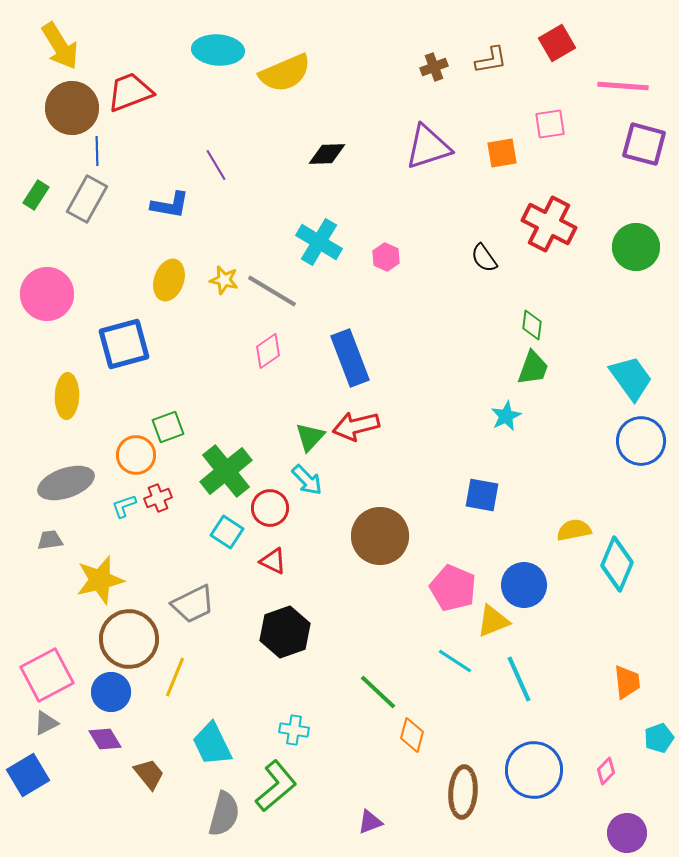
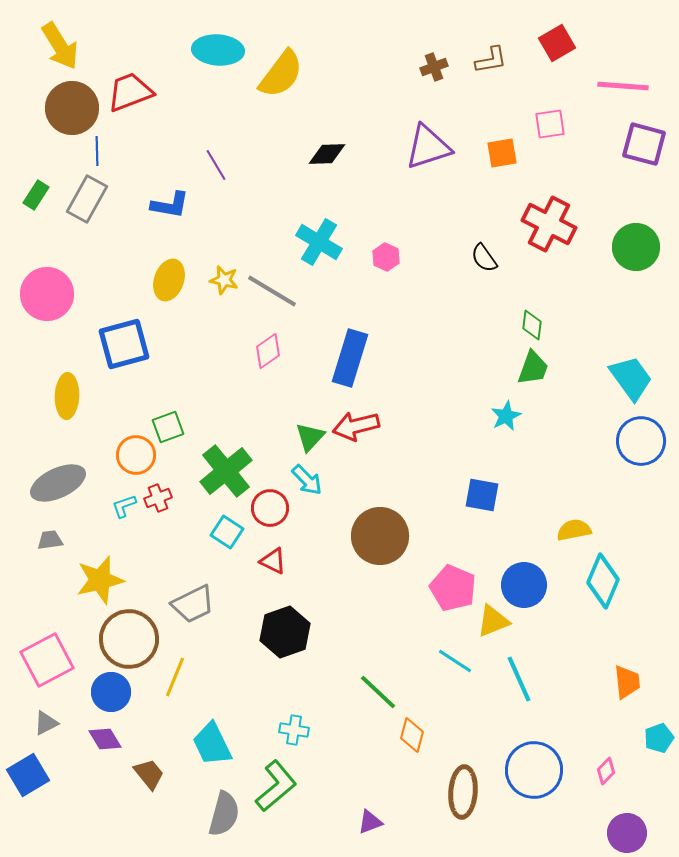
yellow semicircle at (285, 73): moved 4 px left, 1 px down; rotated 30 degrees counterclockwise
blue rectangle at (350, 358): rotated 38 degrees clockwise
gray ellipse at (66, 483): moved 8 px left; rotated 6 degrees counterclockwise
cyan diamond at (617, 564): moved 14 px left, 17 px down
pink square at (47, 675): moved 15 px up
